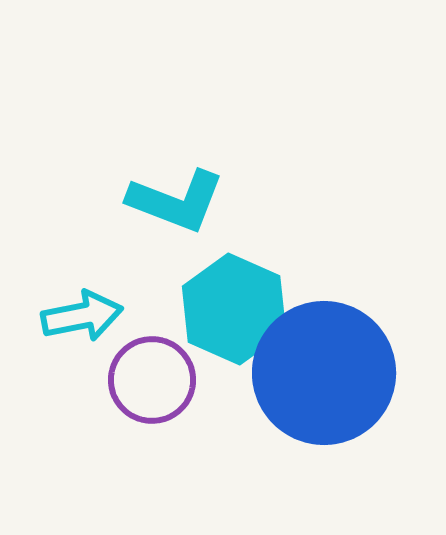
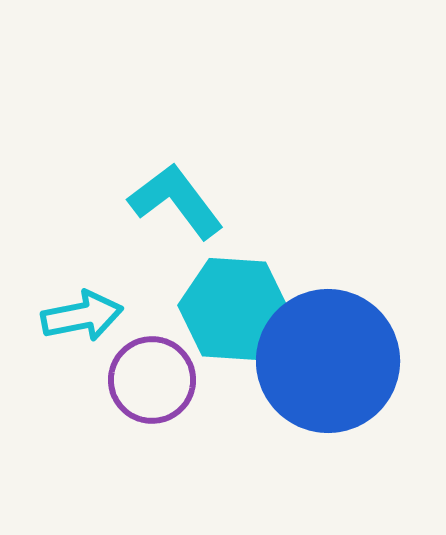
cyan L-shape: rotated 148 degrees counterclockwise
cyan hexagon: rotated 20 degrees counterclockwise
blue circle: moved 4 px right, 12 px up
